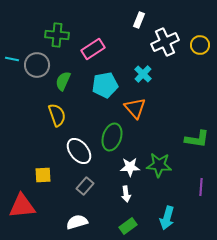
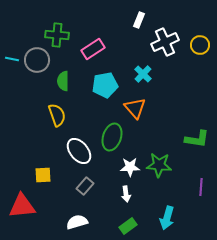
gray circle: moved 5 px up
green semicircle: rotated 24 degrees counterclockwise
